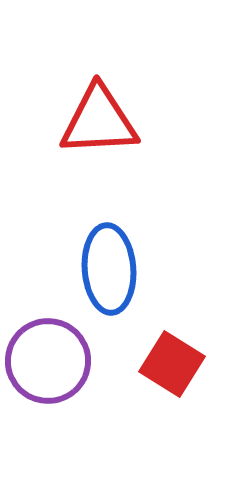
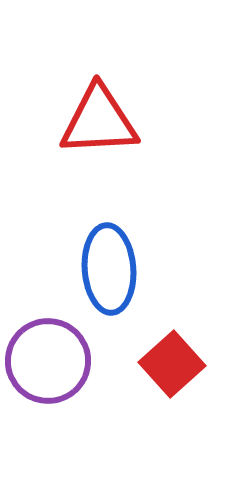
red square: rotated 16 degrees clockwise
